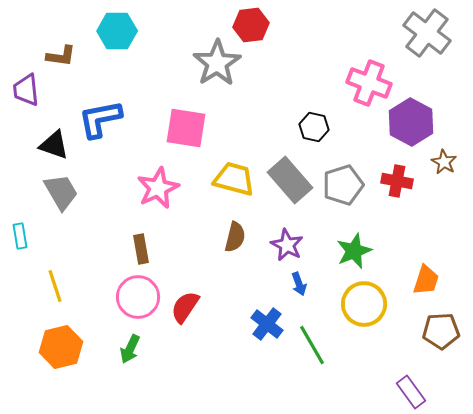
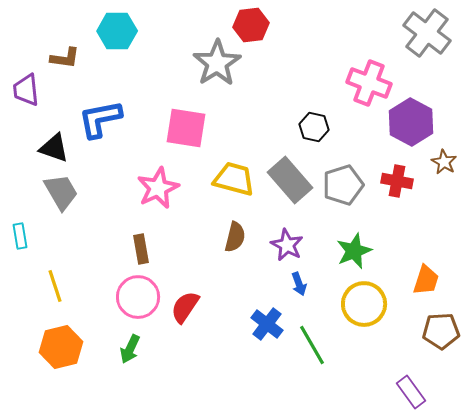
brown L-shape: moved 4 px right, 2 px down
black triangle: moved 3 px down
